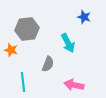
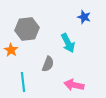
orange star: rotated 16 degrees clockwise
